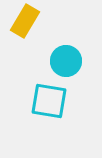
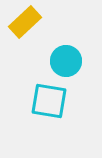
yellow rectangle: moved 1 px down; rotated 16 degrees clockwise
